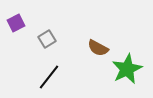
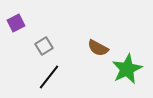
gray square: moved 3 px left, 7 px down
